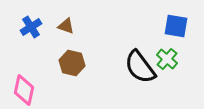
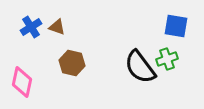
brown triangle: moved 9 px left, 1 px down
green cross: rotated 30 degrees clockwise
pink diamond: moved 2 px left, 8 px up
